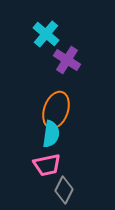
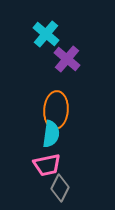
purple cross: moved 1 px up; rotated 8 degrees clockwise
orange ellipse: rotated 15 degrees counterclockwise
gray diamond: moved 4 px left, 2 px up
